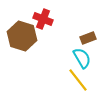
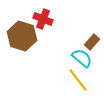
brown rectangle: moved 4 px right, 4 px down; rotated 28 degrees counterclockwise
cyan semicircle: rotated 20 degrees counterclockwise
